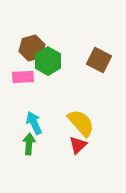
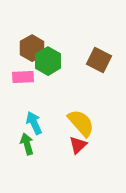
brown hexagon: rotated 15 degrees counterclockwise
green arrow: moved 2 px left; rotated 20 degrees counterclockwise
